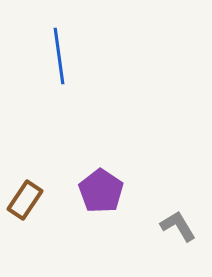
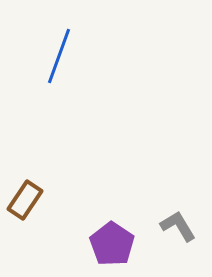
blue line: rotated 28 degrees clockwise
purple pentagon: moved 11 px right, 53 px down
